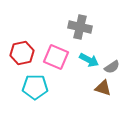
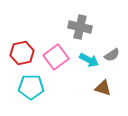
pink square: rotated 30 degrees clockwise
gray semicircle: moved 12 px up
cyan pentagon: moved 4 px left
